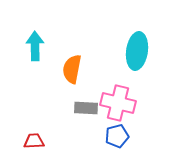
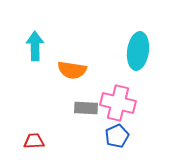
cyan ellipse: moved 1 px right
orange semicircle: moved 1 px down; rotated 92 degrees counterclockwise
blue pentagon: rotated 10 degrees counterclockwise
